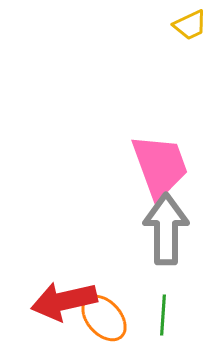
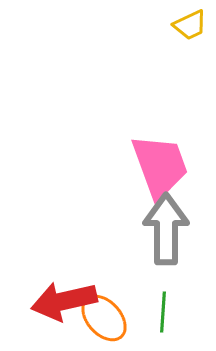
green line: moved 3 px up
